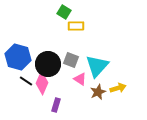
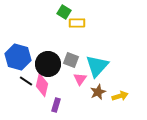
yellow rectangle: moved 1 px right, 3 px up
pink triangle: rotated 32 degrees clockwise
pink diamond: moved 2 px down; rotated 10 degrees counterclockwise
yellow arrow: moved 2 px right, 8 px down
